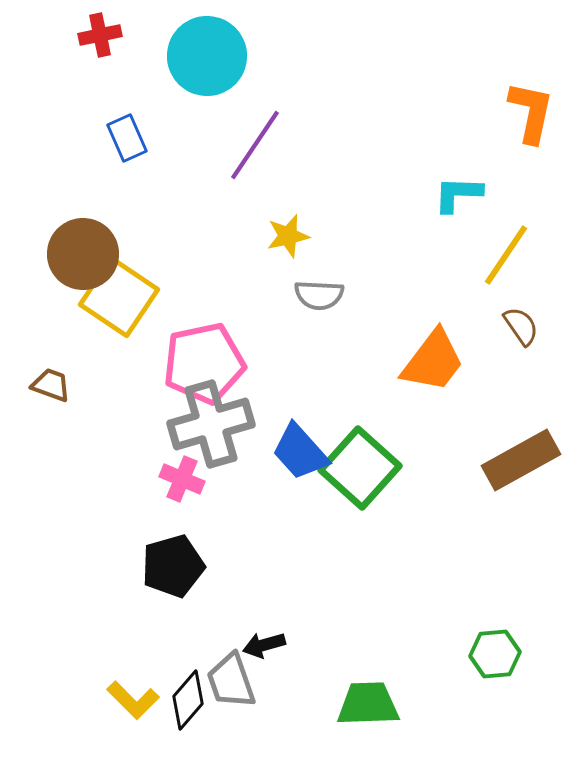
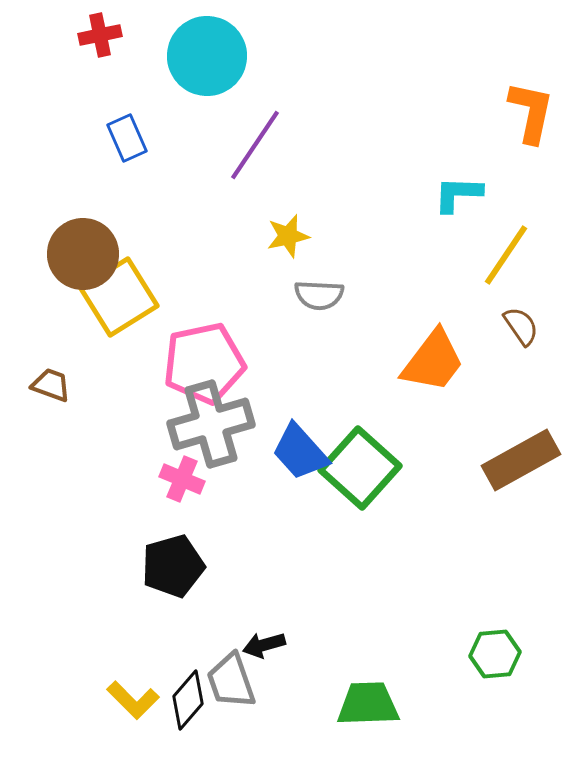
yellow square: rotated 24 degrees clockwise
